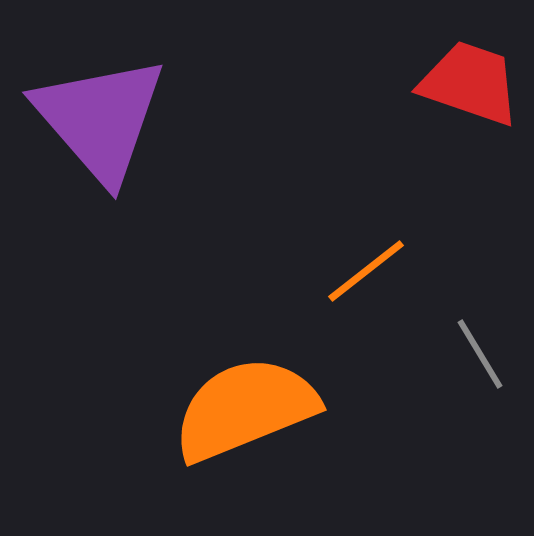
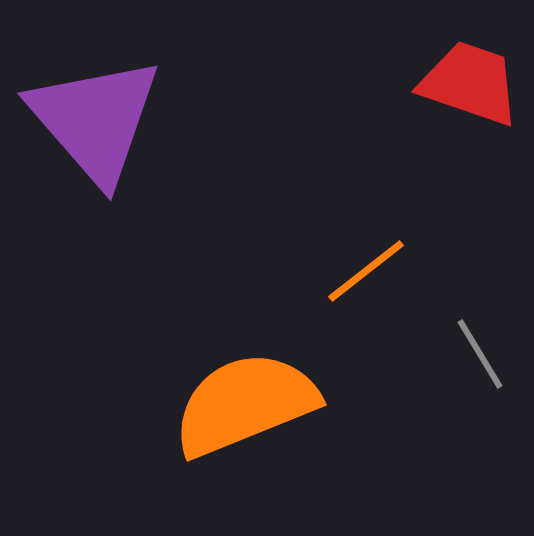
purple triangle: moved 5 px left, 1 px down
orange semicircle: moved 5 px up
